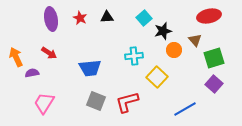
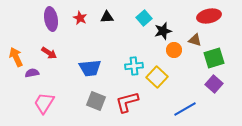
brown triangle: rotated 32 degrees counterclockwise
cyan cross: moved 10 px down
